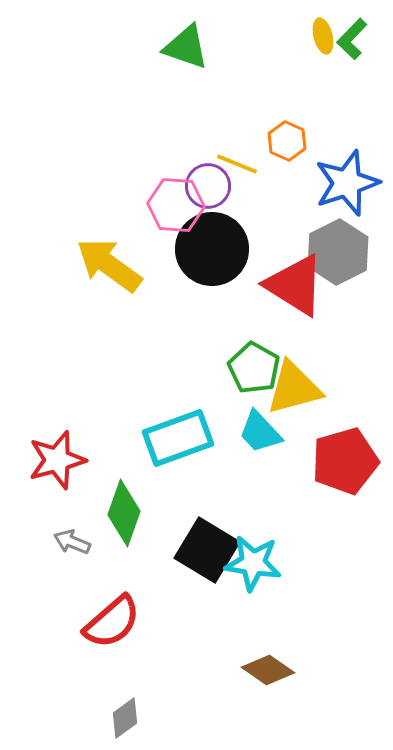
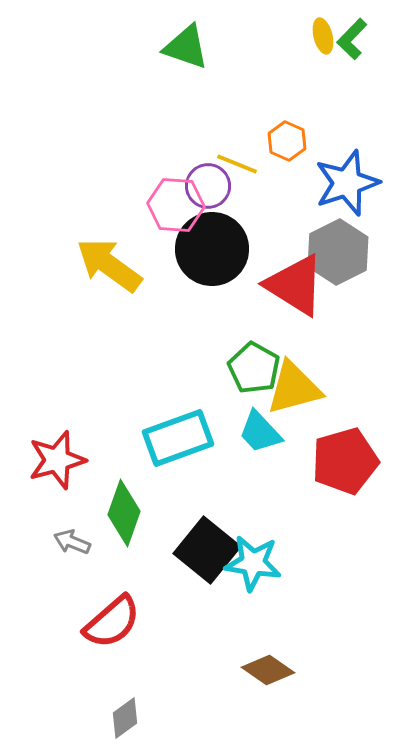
black square: rotated 8 degrees clockwise
